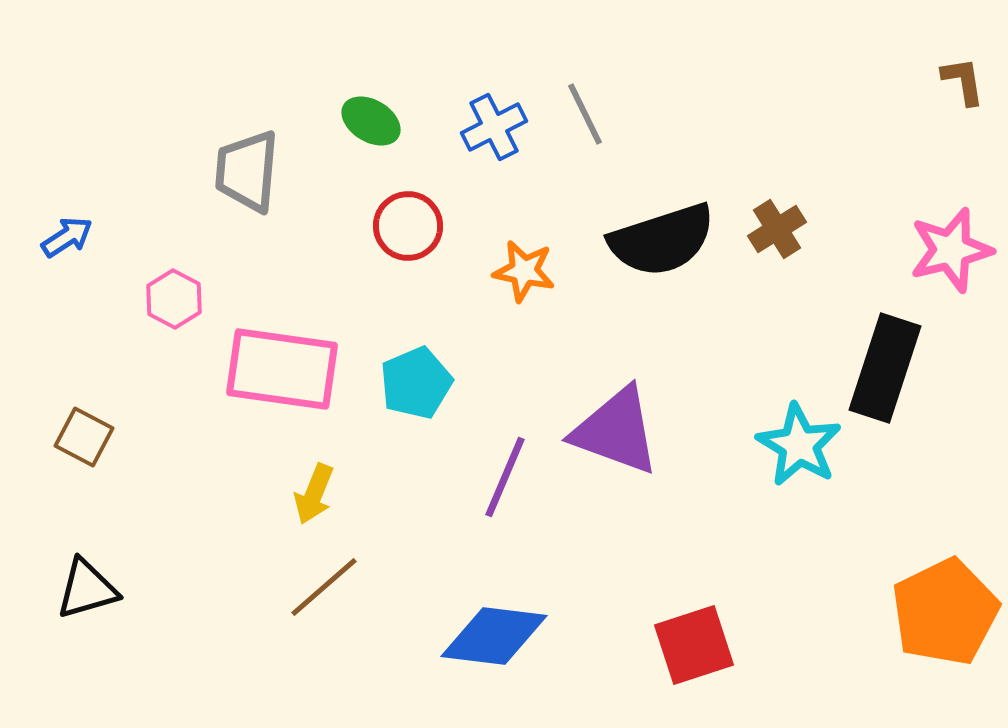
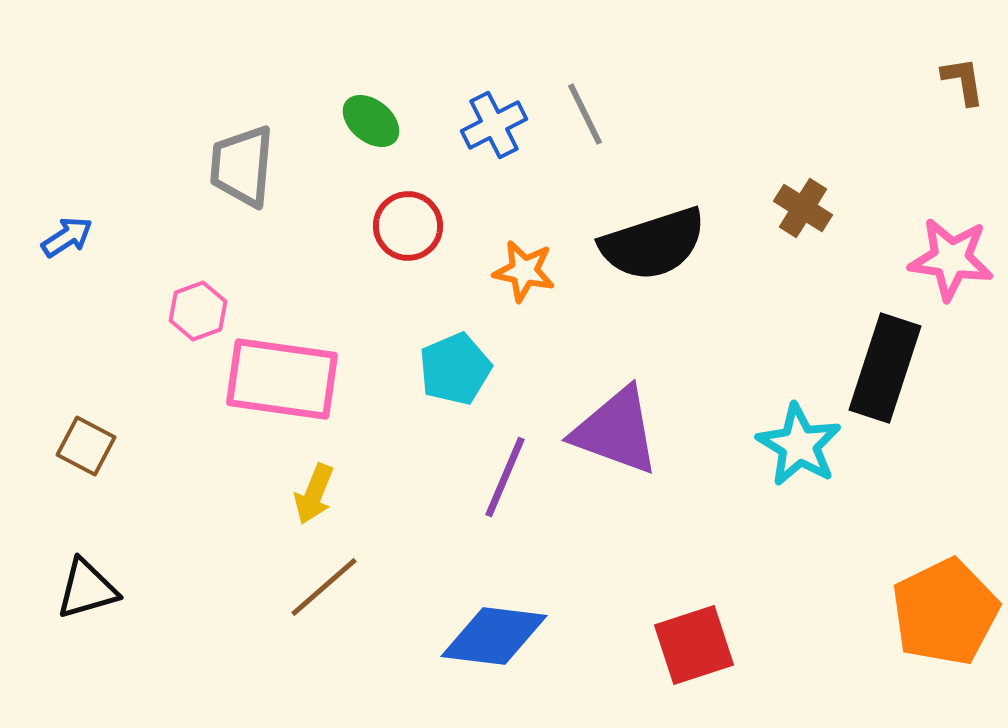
green ellipse: rotated 8 degrees clockwise
blue cross: moved 2 px up
gray trapezoid: moved 5 px left, 5 px up
brown cross: moved 26 px right, 21 px up; rotated 26 degrees counterclockwise
black semicircle: moved 9 px left, 4 px down
pink star: moved 9 px down; rotated 22 degrees clockwise
pink hexagon: moved 24 px right, 12 px down; rotated 12 degrees clockwise
pink rectangle: moved 10 px down
cyan pentagon: moved 39 px right, 14 px up
brown square: moved 2 px right, 9 px down
